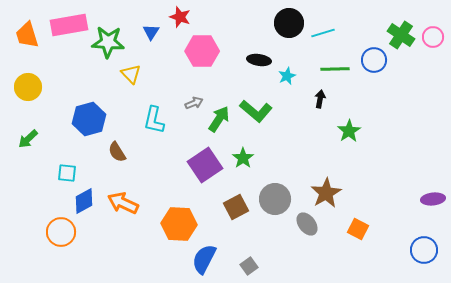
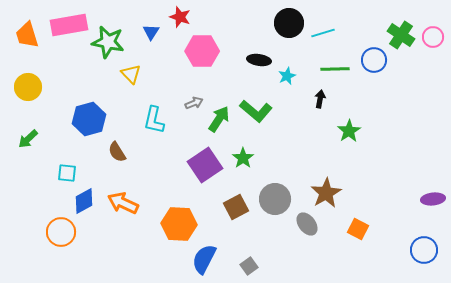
green star at (108, 42): rotated 8 degrees clockwise
